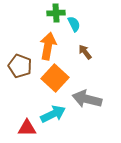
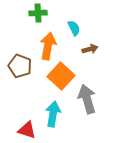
green cross: moved 18 px left
cyan semicircle: moved 4 px down
brown arrow: moved 5 px right, 3 px up; rotated 112 degrees clockwise
orange square: moved 6 px right, 2 px up
gray arrow: rotated 60 degrees clockwise
cyan arrow: rotated 55 degrees counterclockwise
red triangle: moved 2 px down; rotated 18 degrees clockwise
